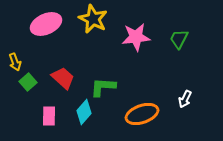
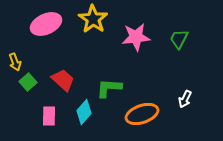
yellow star: rotated 8 degrees clockwise
red trapezoid: moved 2 px down
green L-shape: moved 6 px right, 1 px down
